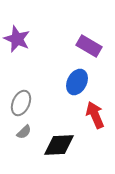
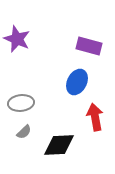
purple rectangle: rotated 15 degrees counterclockwise
gray ellipse: rotated 60 degrees clockwise
red arrow: moved 2 px down; rotated 12 degrees clockwise
